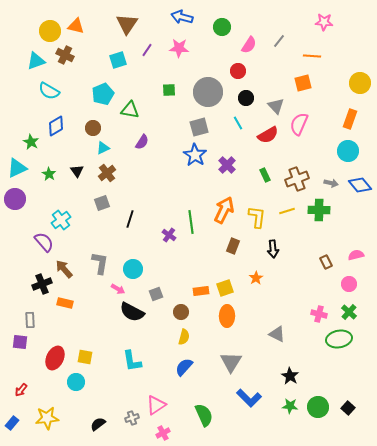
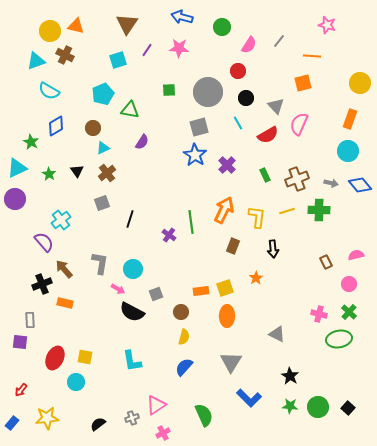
pink star at (324, 22): moved 3 px right, 3 px down; rotated 12 degrees clockwise
